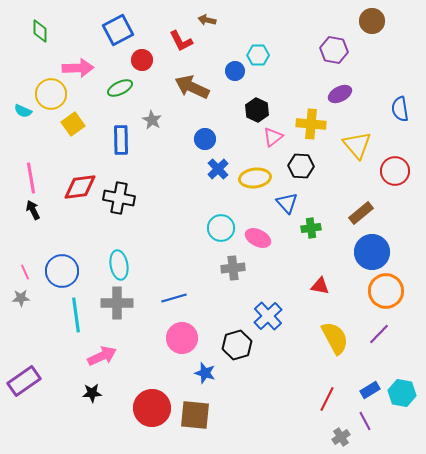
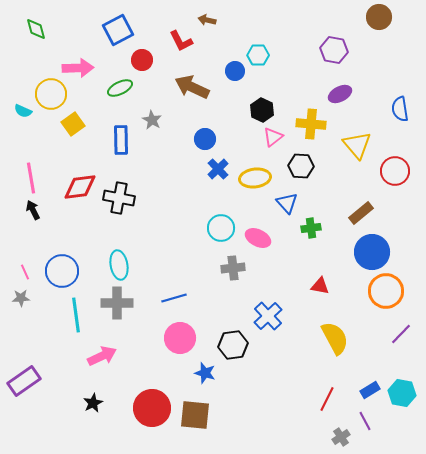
brown circle at (372, 21): moved 7 px right, 4 px up
green diamond at (40, 31): moved 4 px left, 2 px up; rotated 15 degrees counterclockwise
black hexagon at (257, 110): moved 5 px right
purple line at (379, 334): moved 22 px right
pink circle at (182, 338): moved 2 px left
black hexagon at (237, 345): moved 4 px left; rotated 8 degrees clockwise
black star at (92, 393): moved 1 px right, 10 px down; rotated 24 degrees counterclockwise
